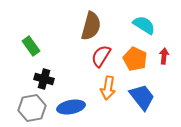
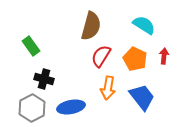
gray hexagon: rotated 16 degrees counterclockwise
